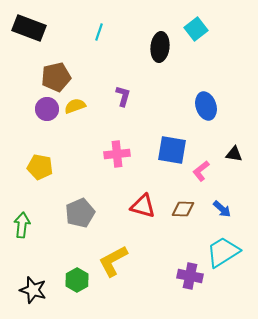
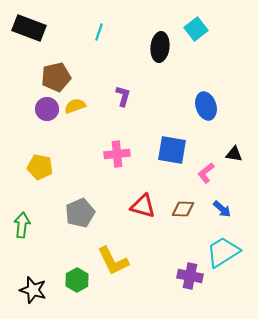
pink L-shape: moved 5 px right, 2 px down
yellow L-shape: rotated 88 degrees counterclockwise
